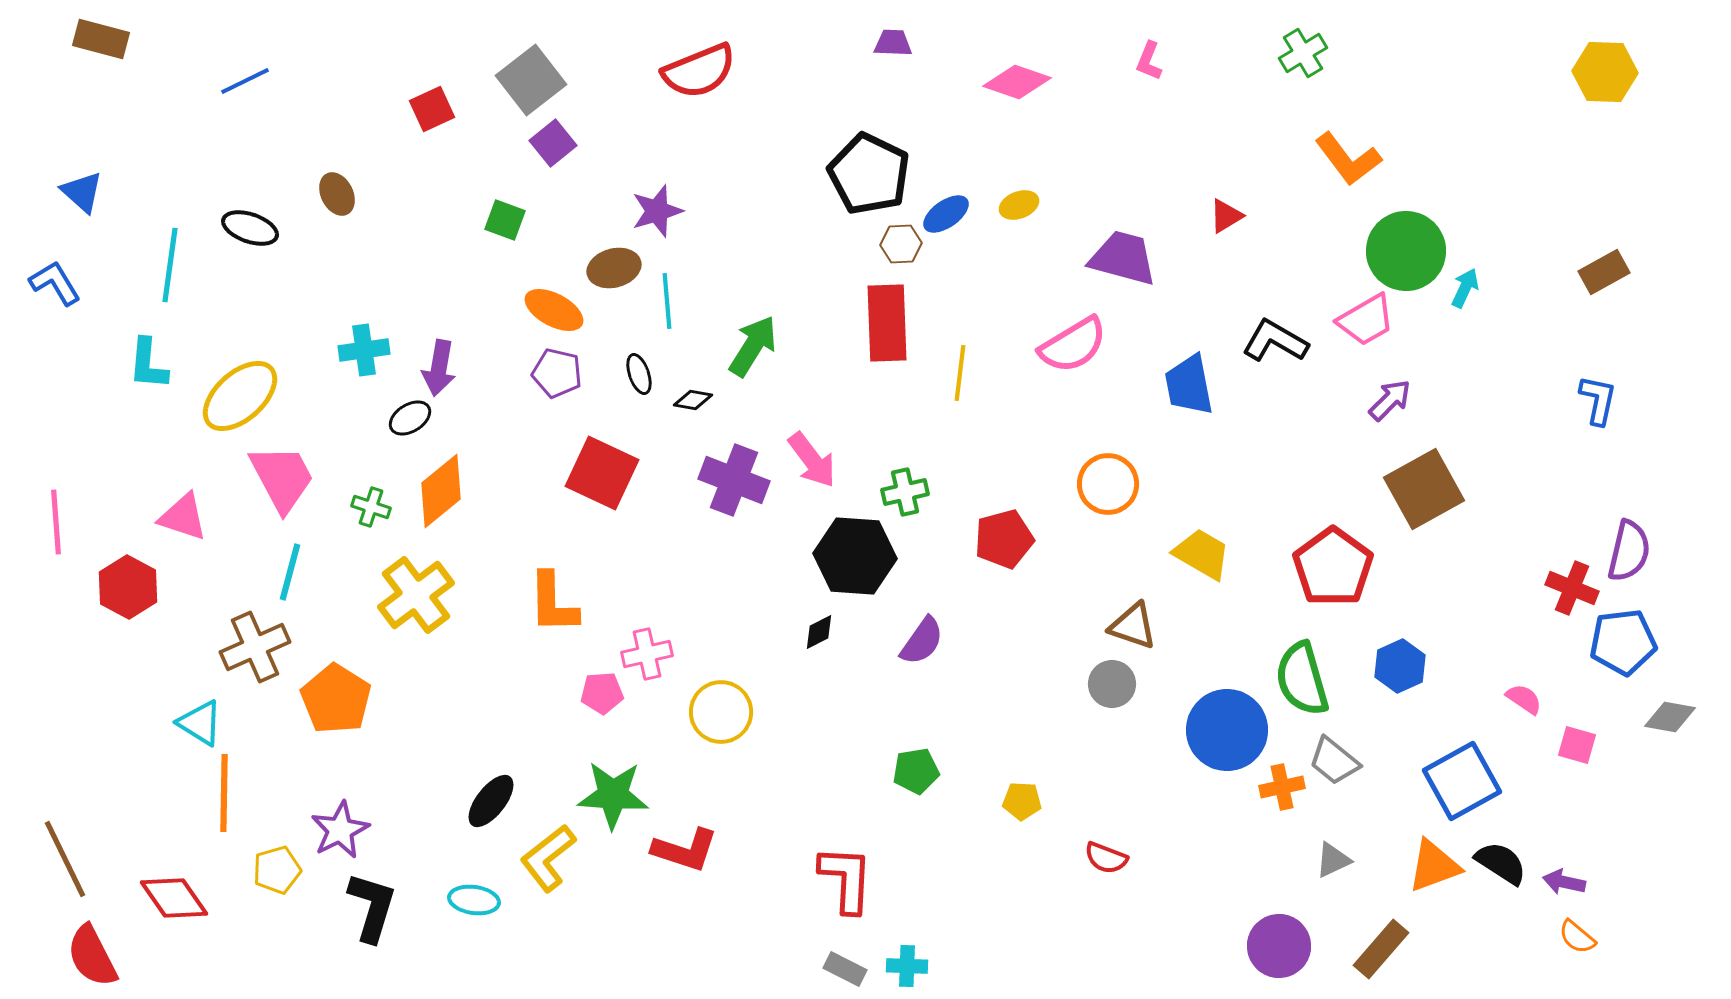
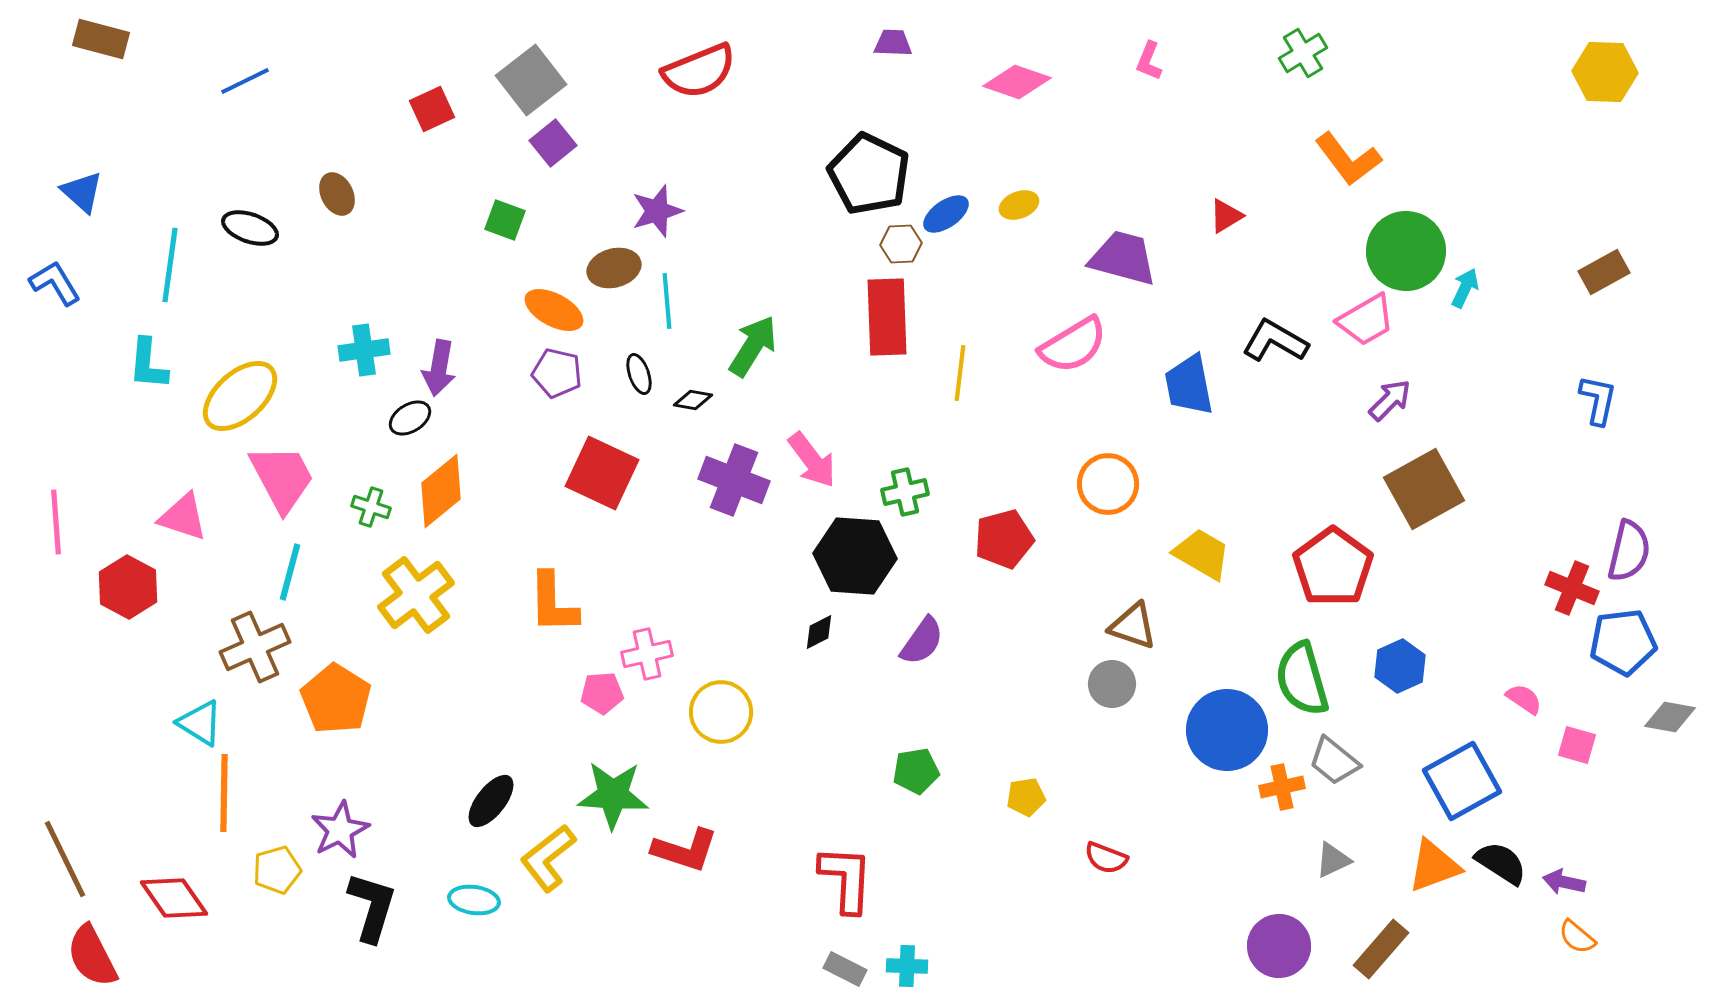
red rectangle at (887, 323): moved 6 px up
yellow pentagon at (1022, 801): moved 4 px right, 4 px up; rotated 12 degrees counterclockwise
